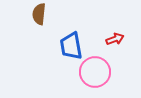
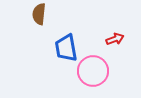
blue trapezoid: moved 5 px left, 2 px down
pink circle: moved 2 px left, 1 px up
